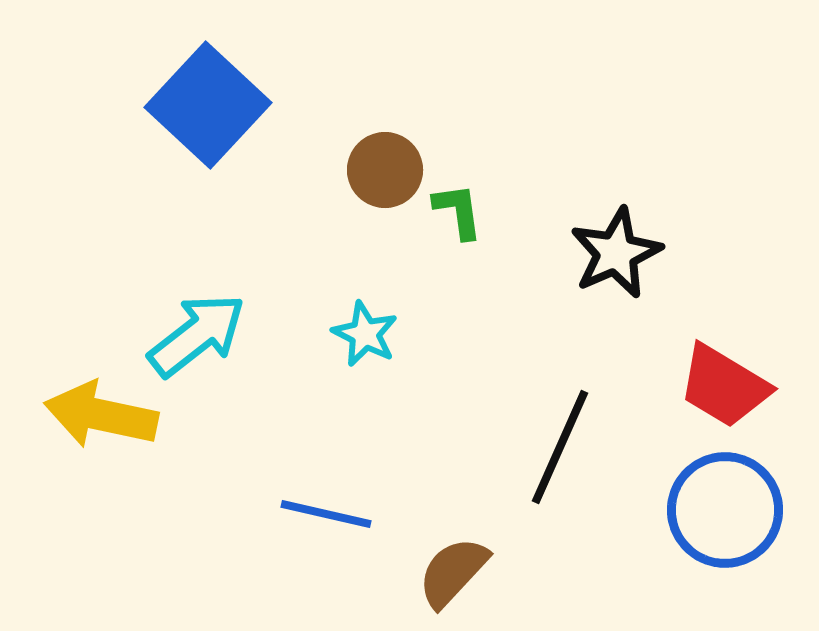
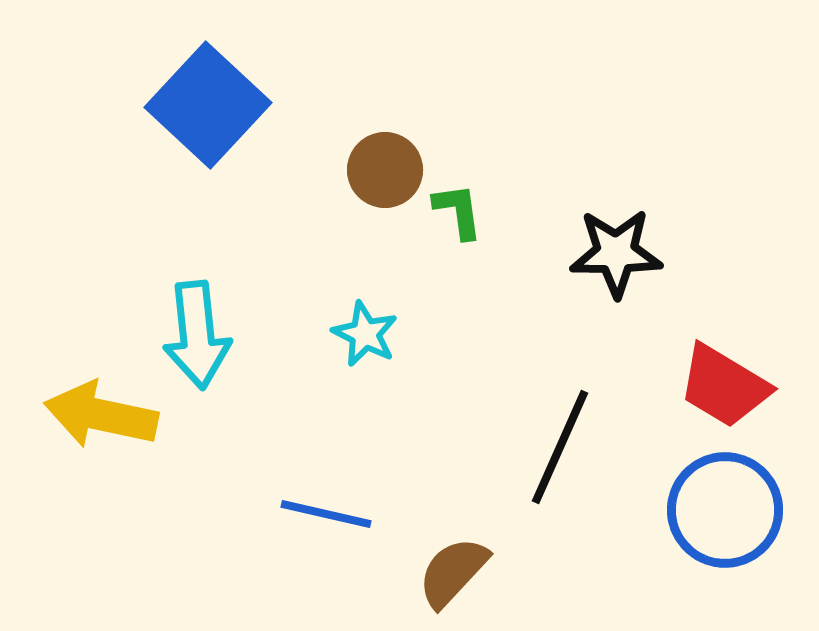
black star: rotated 24 degrees clockwise
cyan arrow: rotated 122 degrees clockwise
